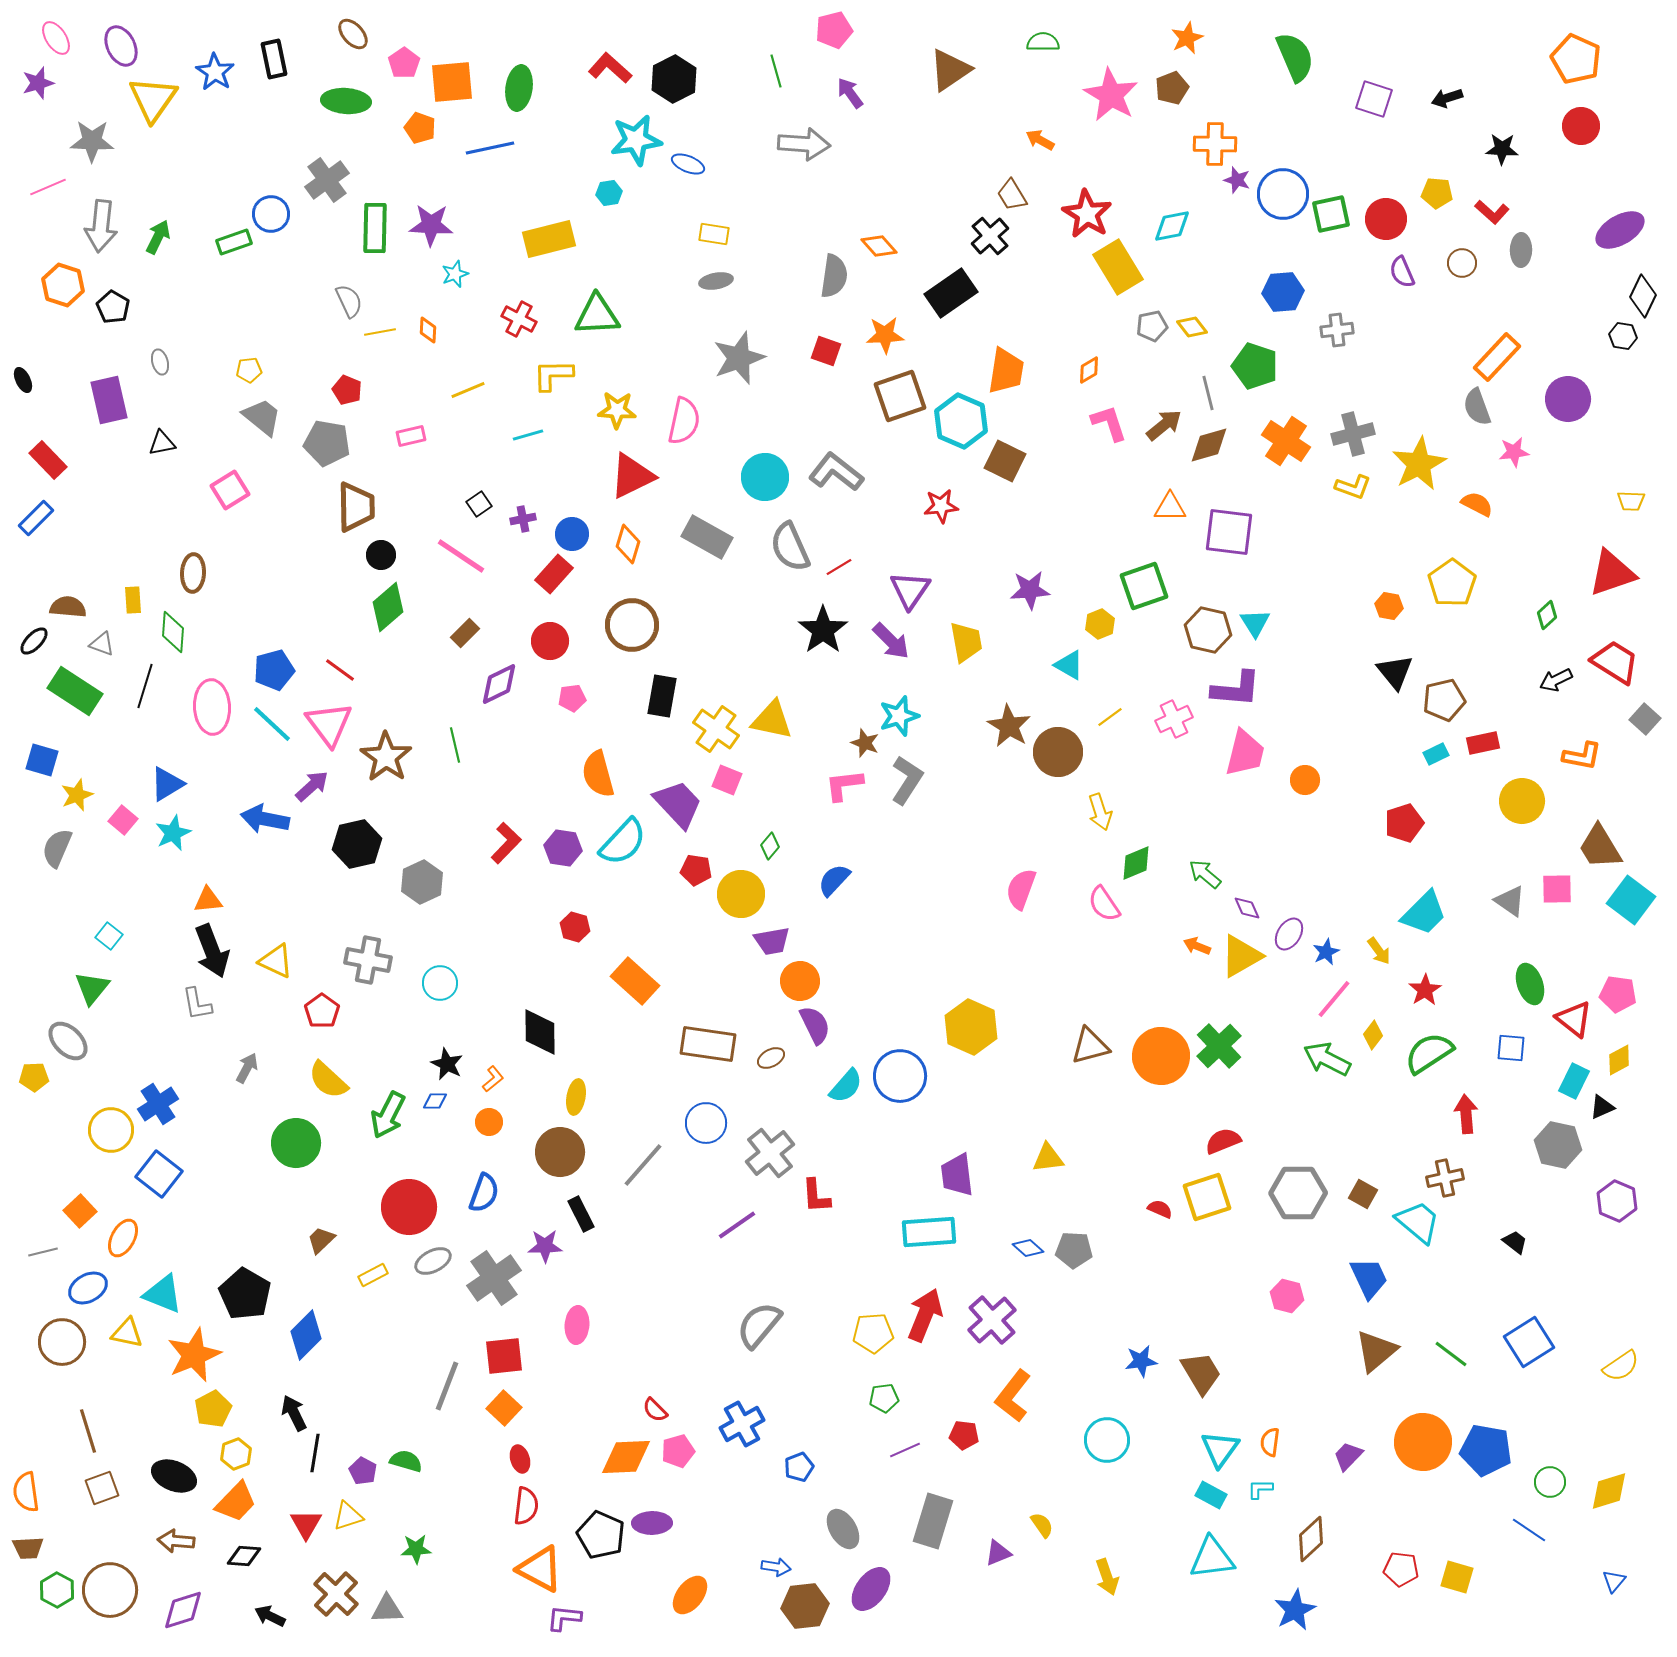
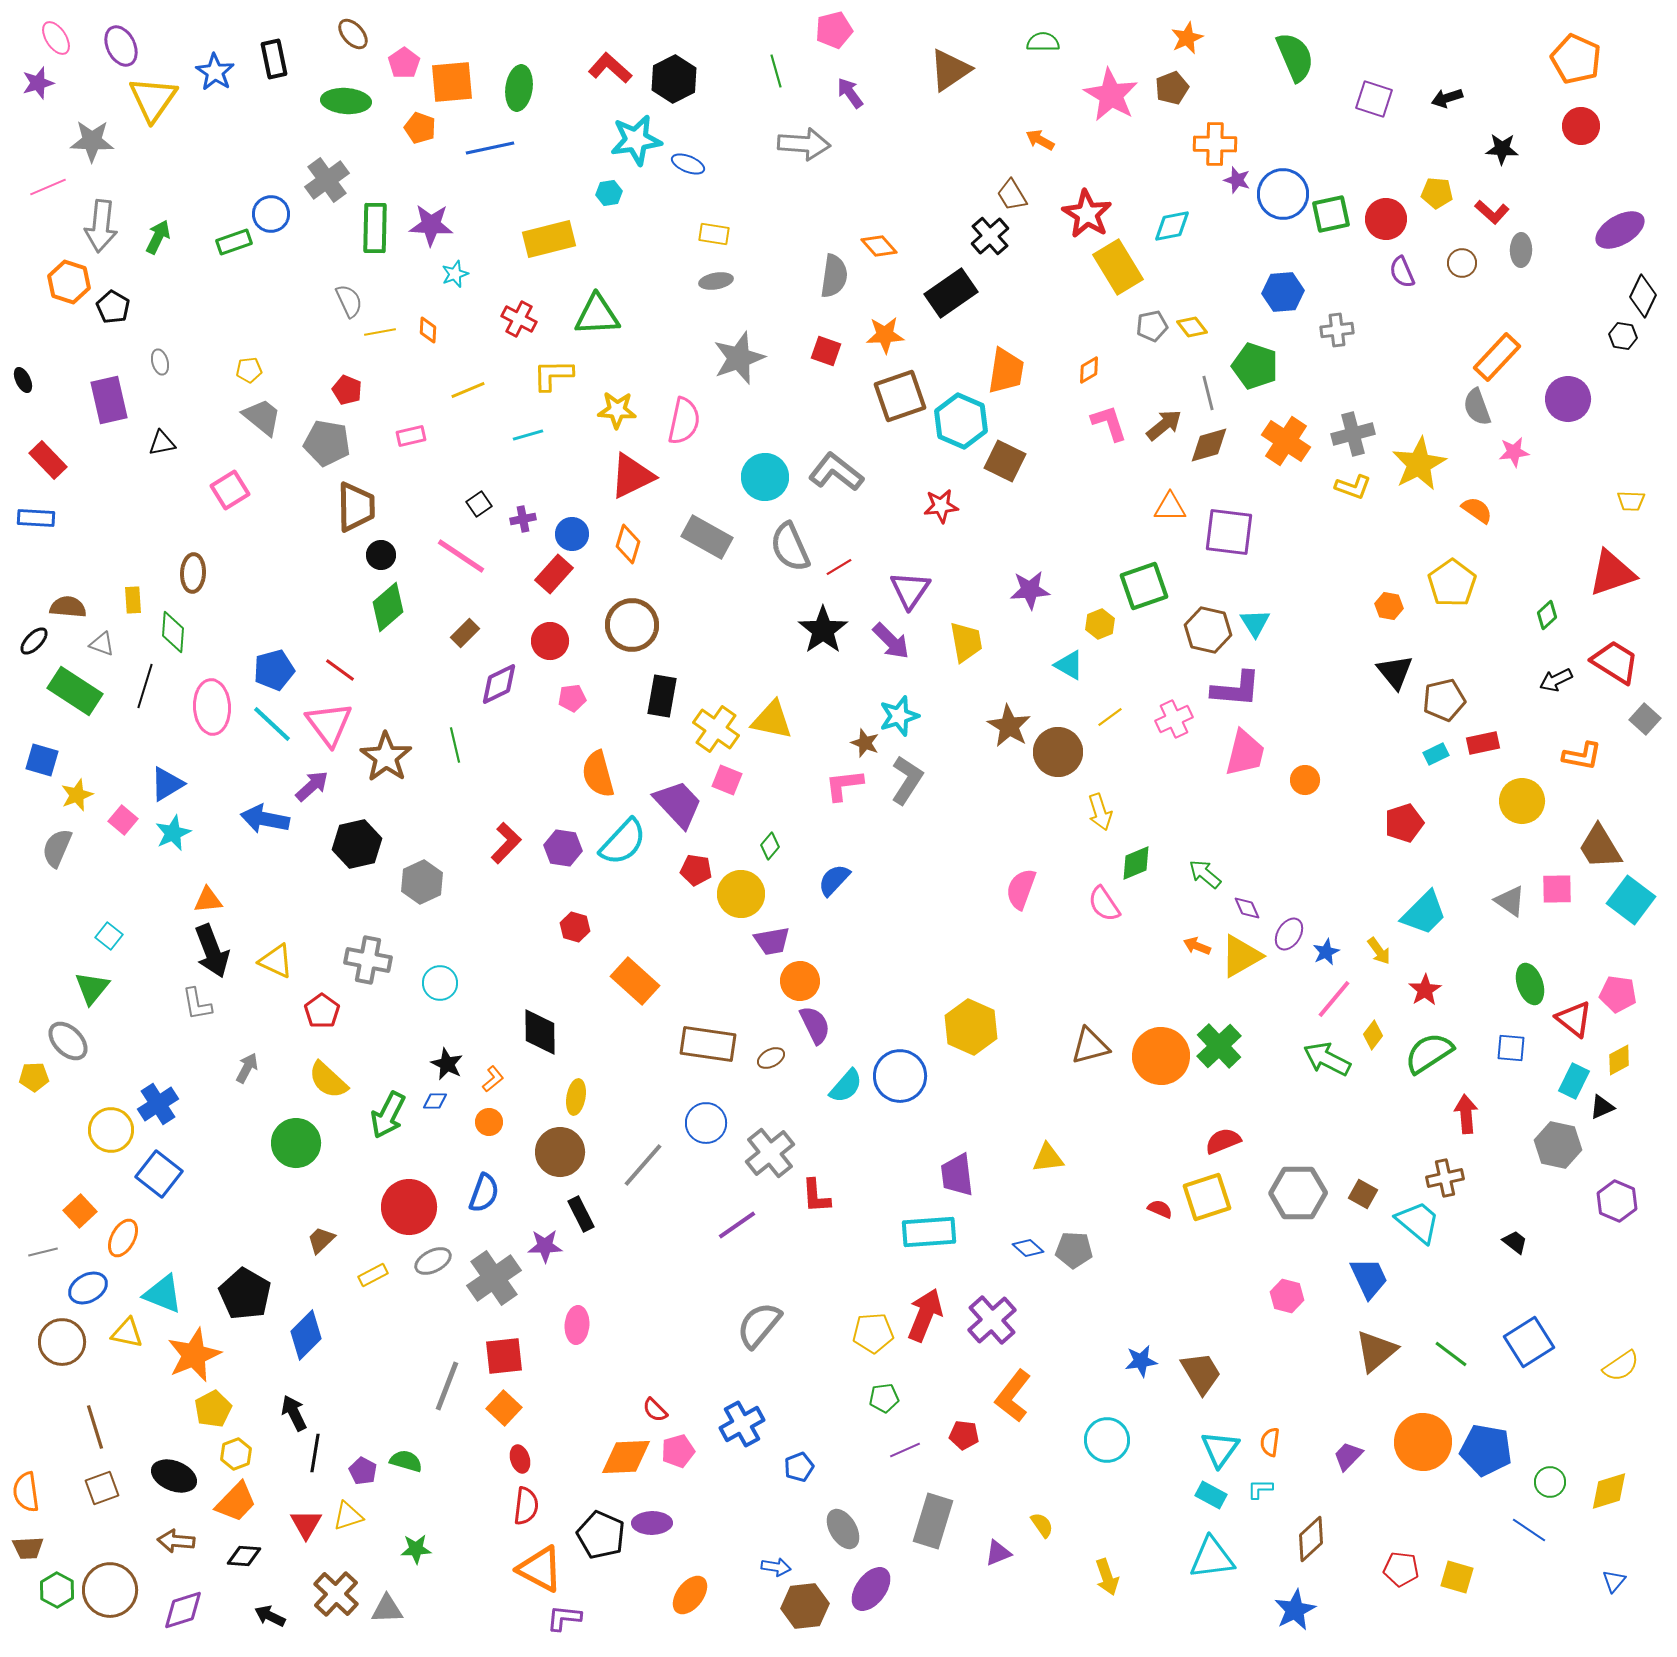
orange hexagon at (63, 285): moved 6 px right, 3 px up
orange semicircle at (1477, 504): moved 6 px down; rotated 8 degrees clockwise
blue rectangle at (36, 518): rotated 48 degrees clockwise
brown line at (88, 1431): moved 7 px right, 4 px up
